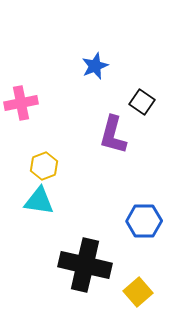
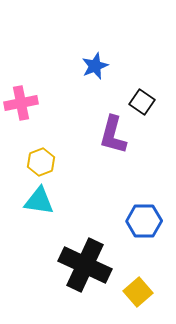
yellow hexagon: moved 3 px left, 4 px up
black cross: rotated 12 degrees clockwise
